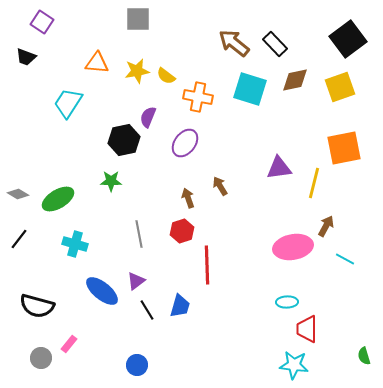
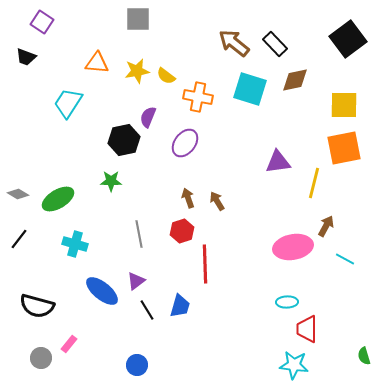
yellow square at (340, 87): moved 4 px right, 18 px down; rotated 20 degrees clockwise
purple triangle at (279, 168): moved 1 px left, 6 px up
brown arrow at (220, 186): moved 3 px left, 15 px down
red line at (207, 265): moved 2 px left, 1 px up
